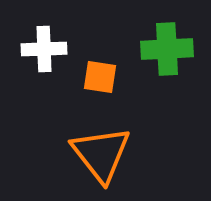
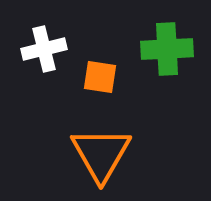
white cross: rotated 12 degrees counterclockwise
orange triangle: rotated 8 degrees clockwise
